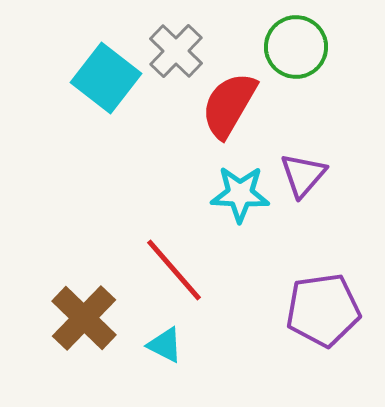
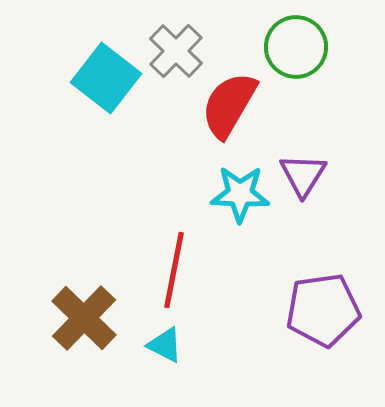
purple triangle: rotated 9 degrees counterclockwise
red line: rotated 52 degrees clockwise
